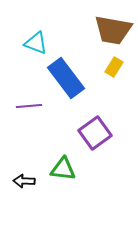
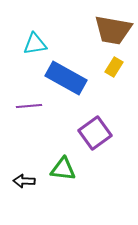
cyan triangle: moved 1 px left, 1 px down; rotated 30 degrees counterclockwise
blue rectangle: rotated 24 degrees counterclockwise
